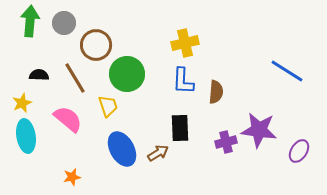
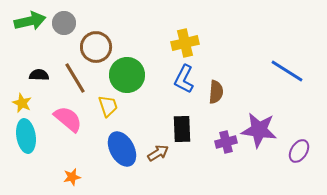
green arrow: rotated 72 degrees clockwise
brown circle: moved 2 px down
green circle: moved 1 px down
blue L-shape: moved 1 px right, 2 px up; rotated 24 degrees clockwise
yellow star: rotated 24 degrees counterclockwise
black rectangle: moved 2 px right, 1 px down
